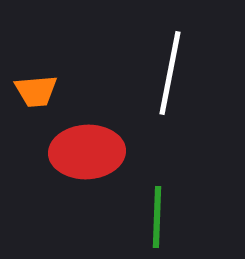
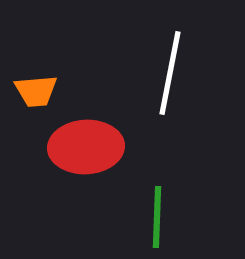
red ellipse: moved 1 px left, 5 px up
